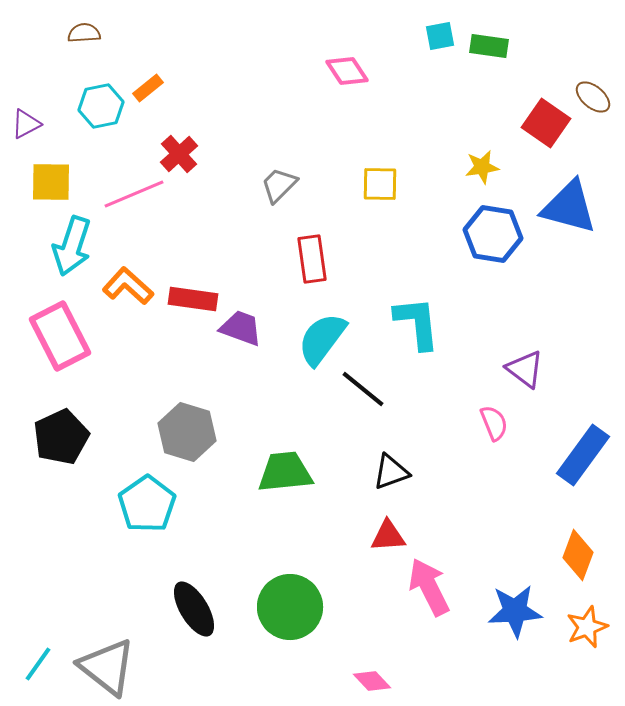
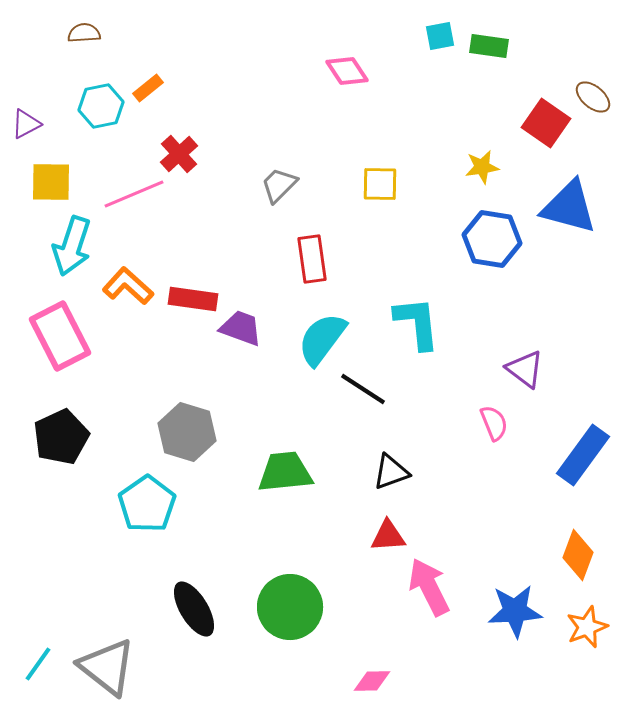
blue hexagon at (493, 234): moved 1 px left, 5 px down
black line at (363, 389): rotated 6 degrees counterclockwise
pink diamond at (372, 681): rotated 48 degrees counterclockwise
